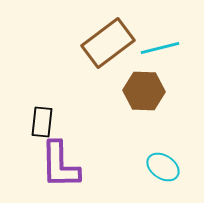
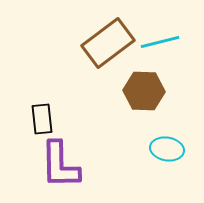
cyan line: moved 6 px up
black rectangle: moved 3 px up; rotated 12 degrees counterclockwise
cyan ellipse: moved 4 px right, 18 px up; rotated 24 degrees counterclockwise
